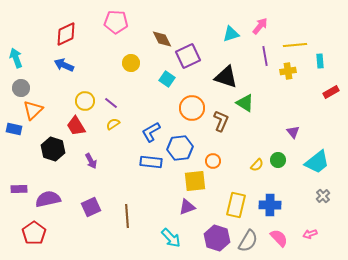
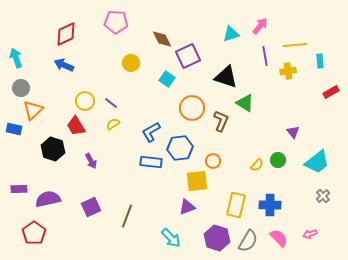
yellow square at (195, 181): moved 2 px right
brown line at (127, 216): rotated 25 degrees clockwise
